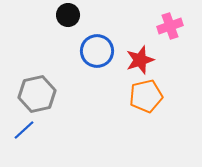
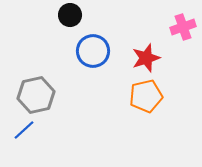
black circle: moved 2 px right
pink cross: moved 13 px right, 1 px down
blue circle: moved 4 px left
red star: moved 6 px right, 2 px up
gray hexagon: moved 1 px left, 1 px down
